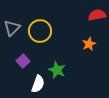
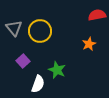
gray triangle: moved 2 px right; rotated 24 degrees counterclockwise
